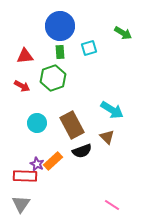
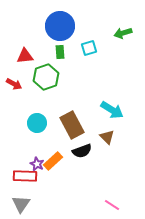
green arrow: rotated 132 degrees clockwise
green hexagon: moved 7 px left, 1 px up
red arrow: moved 8 px left, 2 px up
